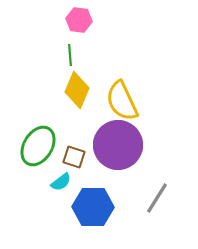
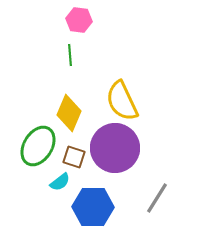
yellow diamond: moved 8 px left, 23 px down
purple circle: moved 3 px left, 3 px down
cyan semicircle: moved 1 px left
